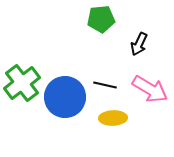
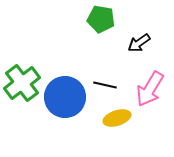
green pentagon: rotated 16 degrees clockwise
black arrow: moved 1 px up; rotated 30 degrees clockwise
pink arrow: rotated 90 degrees clockwise
yellow ellipse: moved 4 px right; rotated 16 degrees counterclockwise
